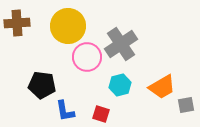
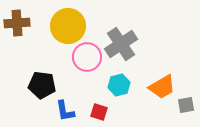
cyan hexagon: moved 1 px left
red square: moved 2 px left, 2 px up
